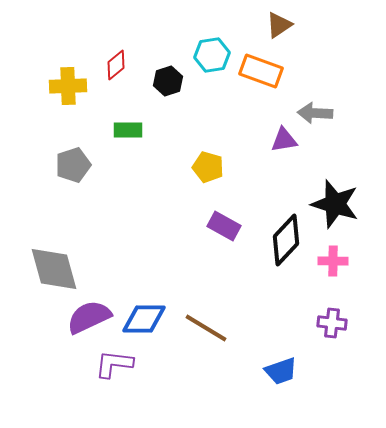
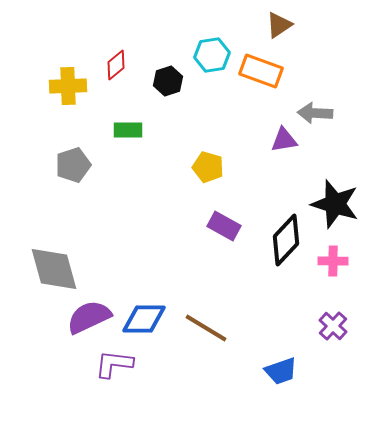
purple cross: moved 1 px right, 3 px down; rotated 36 degrees clockwise
